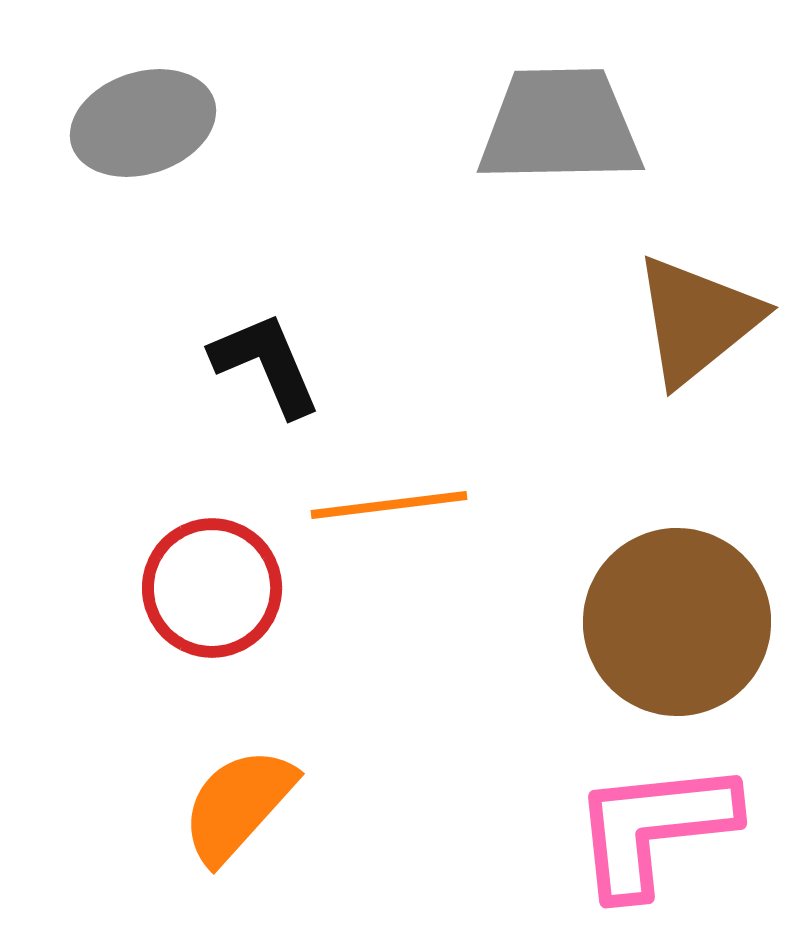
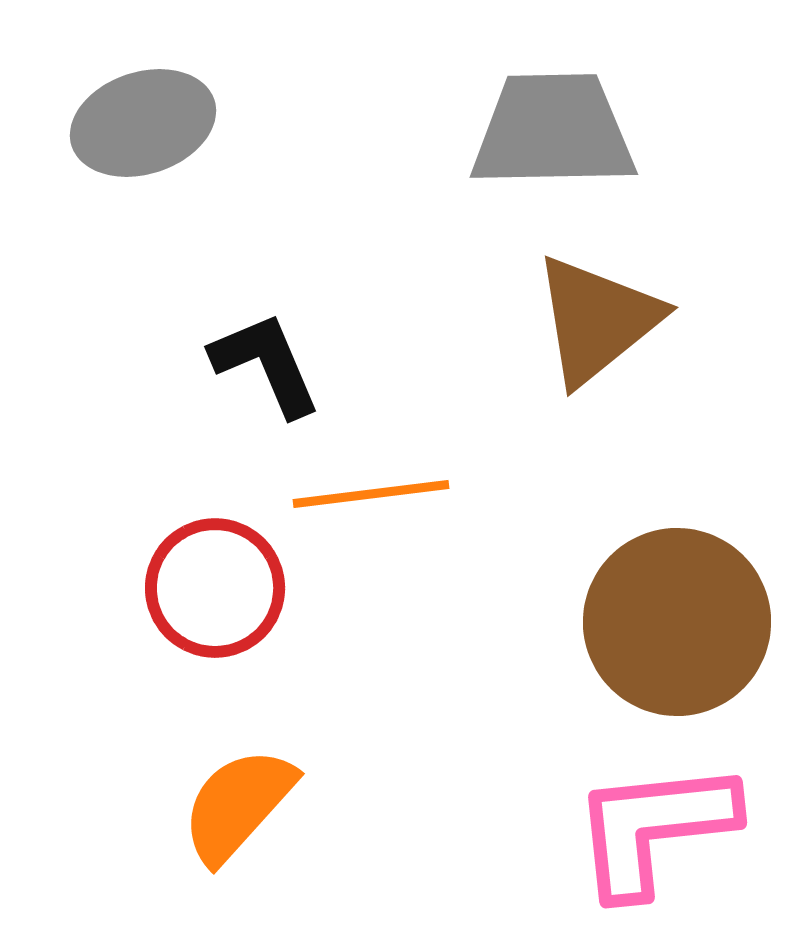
gray trapezoid: moved 7 px left, 5 px down
brown triangle: moved 100 px left
orange line: moved 18 px left, 11 px up
red circle: moved 3 px right
